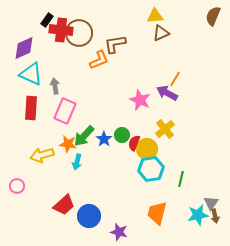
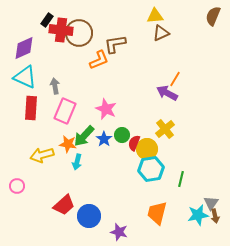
cyan triangle: moved 6 px left, 3 px down
pink star: moved 34 px left, 9 px down
